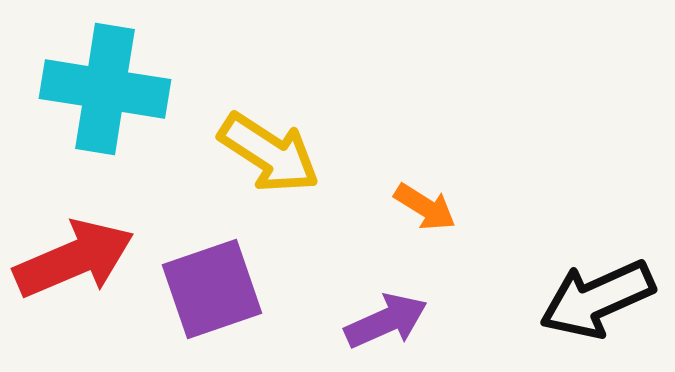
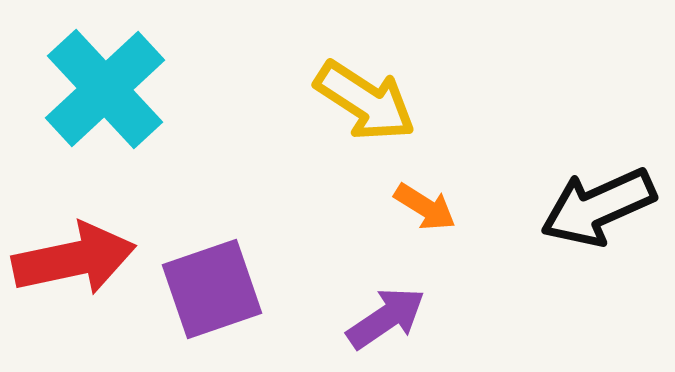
cyan cross: rotated 38 degrees clockwise
yellow arrow: moved 96 px right, 52 px up
red arrow: rotated 11 degrees clockwise
black arrow: moved 1 px right, 92 px up
purple arrow: moved 3 px up; rotated 10 degrees counterclockwise
